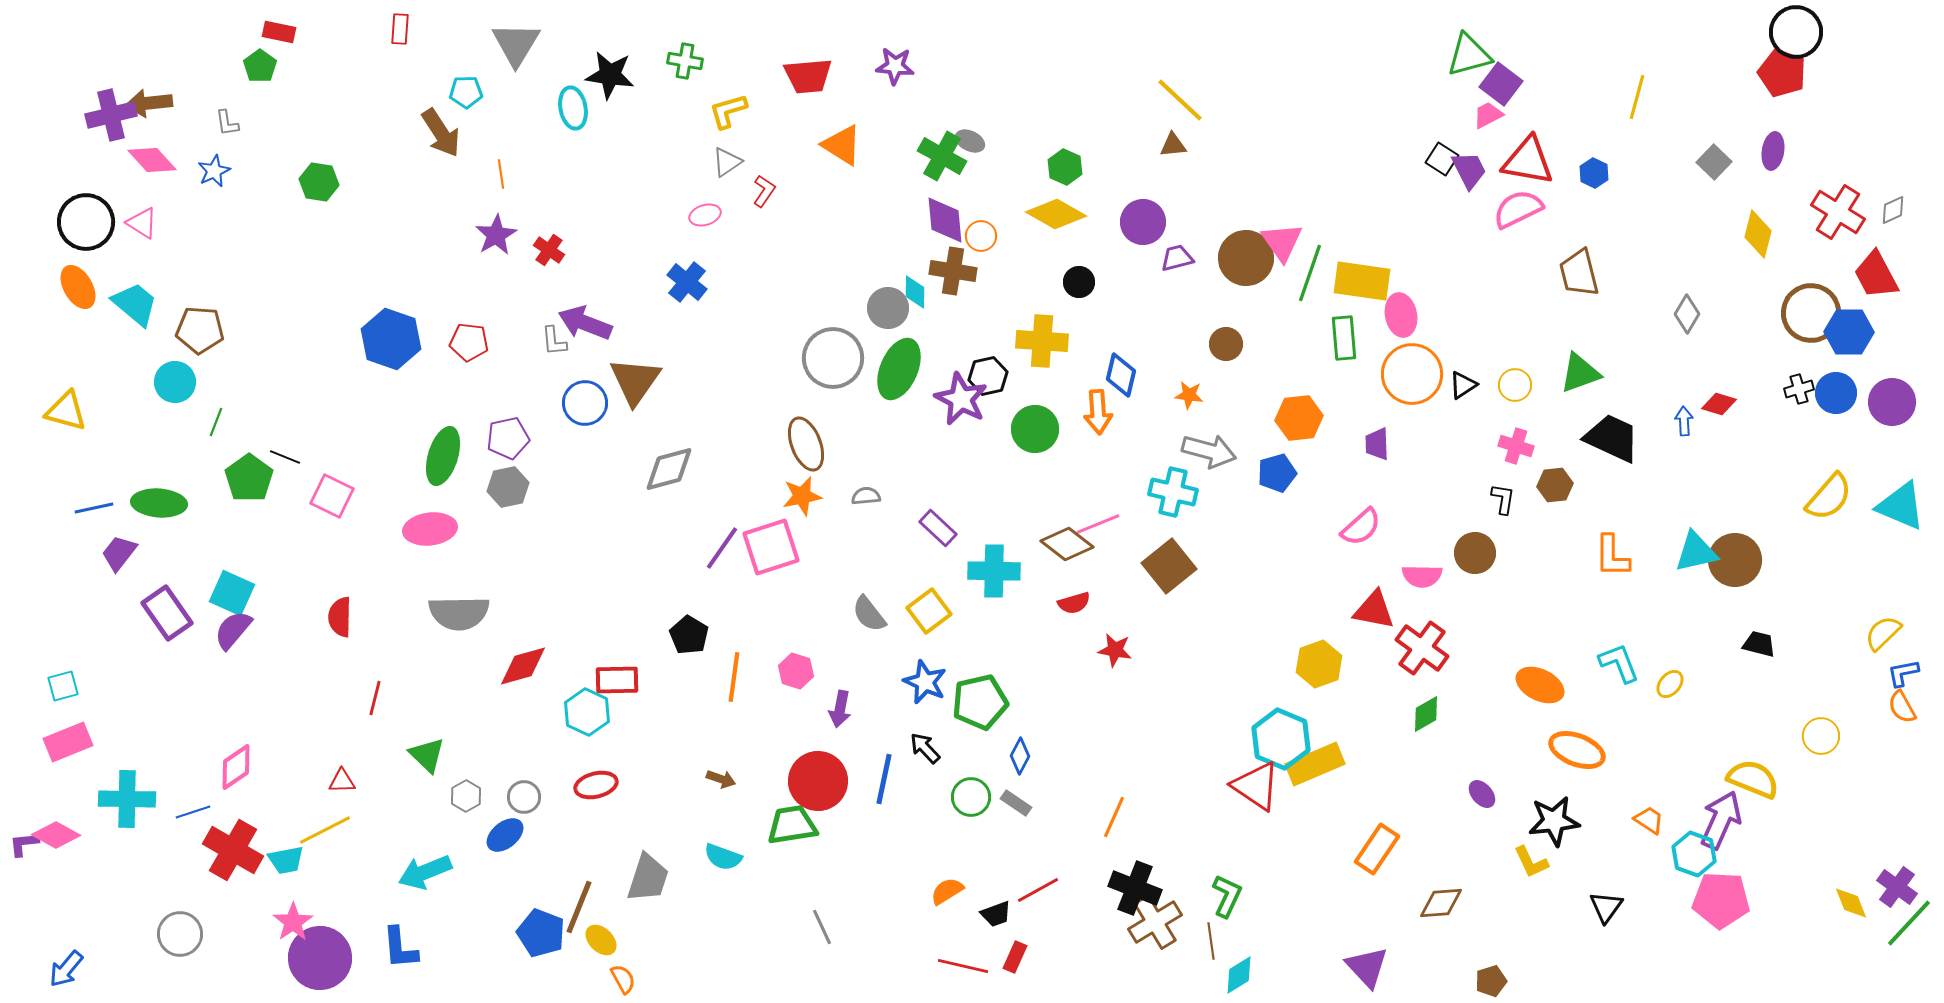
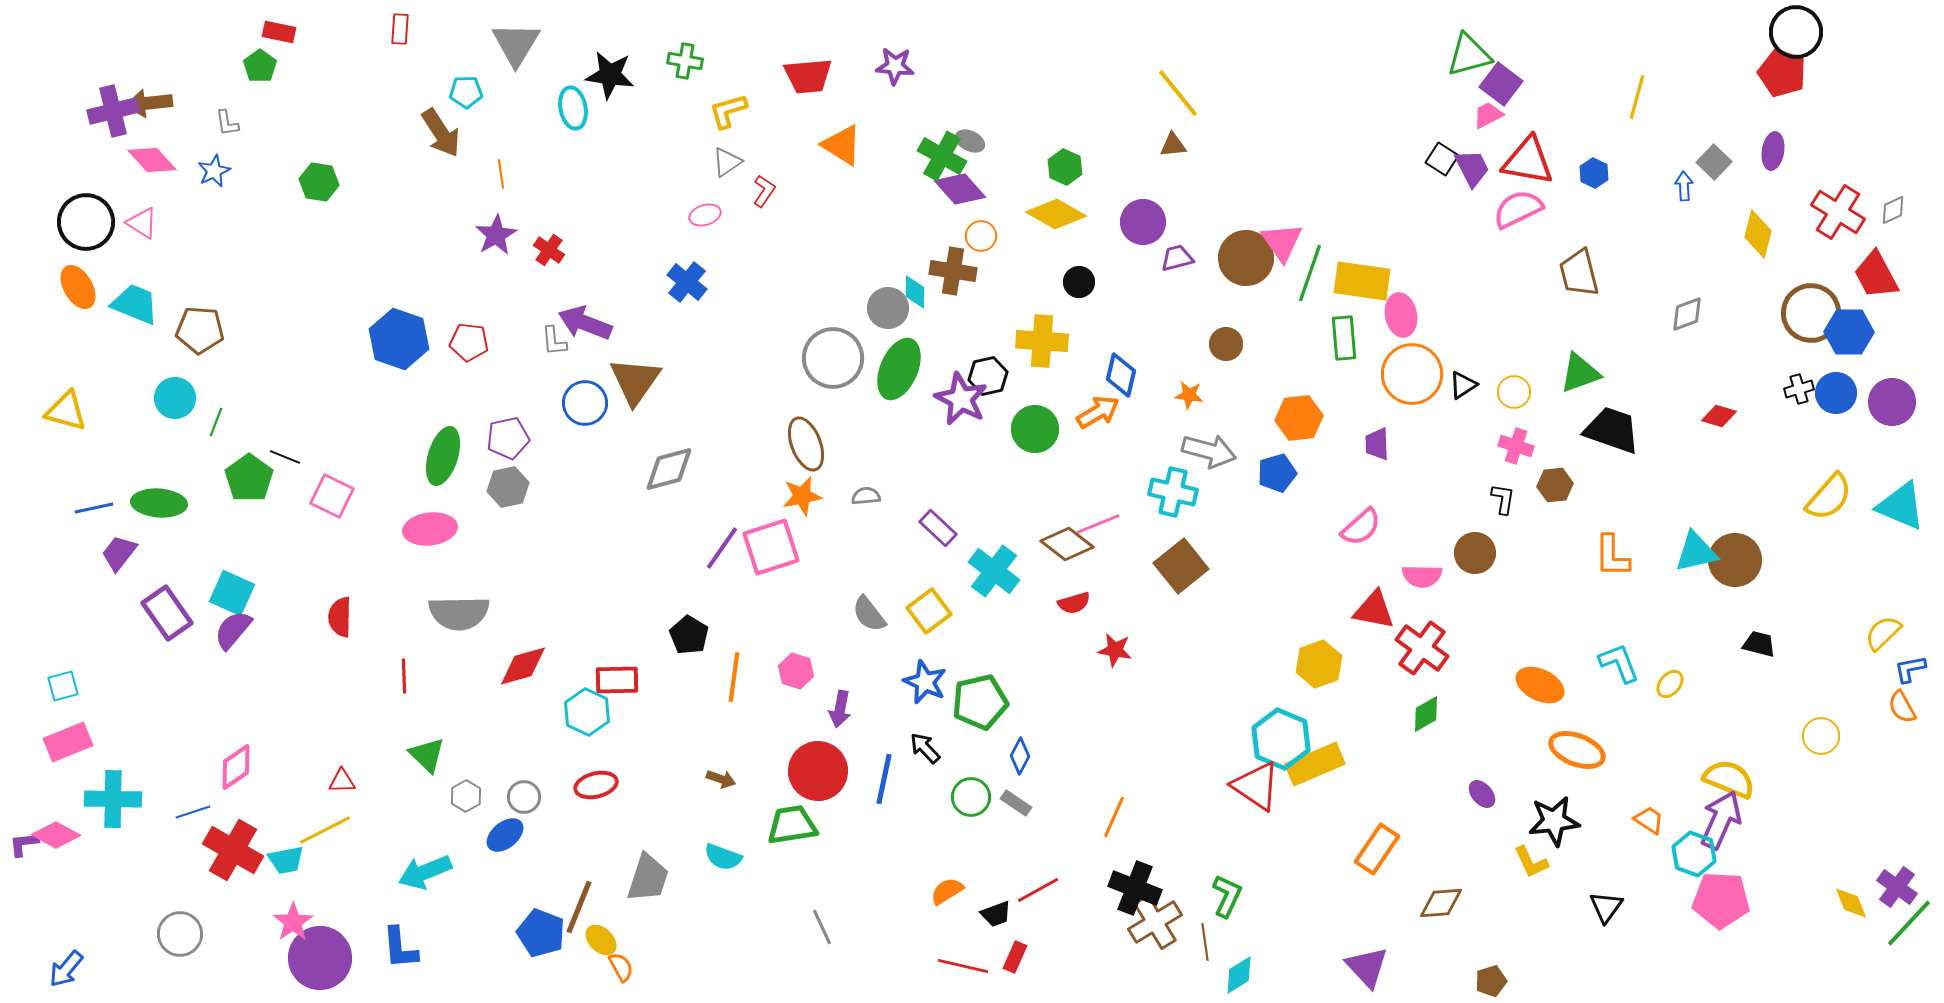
yellow line at (1180, 100): moved 2 px left, 7 px up; rotated 8 degrees clockwise
purple cross at (111, 115): moved 2 px right, 4 px up
purple trapezoid at (1469, 170): moved 3 px right, 2 px up
purple diamond at (945, 220): moved 15 px right, 31 px up; rotated 36 degrees counterclockwise
cyan trapezoid at (135, 304): rotated 18 degrees counterclockwise
gray diamond at (1687, 314): rotated 39 degrees clockwise
blue hexagon at (391, 339): moved 8 px right
cyan circle at (175, 382): moved 16 px down
yellow circle at (1515, 385): moved 1 px left, 7 px down
red diamond at (1719, 404): moved 12 px down
orange arrow at (1098, 412): rotated 117 degrees counterclockwise
blue arrow at (1684, 421): moved 235 px up
black trapezoid at (1612, 438): moved 8 px up; rotated 6 degrees counterclockwise
brown square at (1169, 566): moved 12 px right
cyan cross at (994, 571): rotated 36 degrees clockwise
blue L-shape at (1903, 673): moved 7 px right, 4 px up
red line at (375, 698): moved 29 px right, 22 px up; rotated 16 degrees counterclockwise
yellow semicircle at (1753, 779): moved 24 px left
red circle at (818, 781): moved 10 px up
cyan cross at (127, 799): moved 14 px left
brown line at (1211, 941): moved 6 px left, 1 px down
orange semicircle at (623, 979): moved 2 px left, 12 px up
